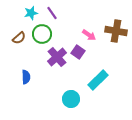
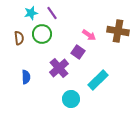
brown cross: moved 2 px right
brown semicircle: rotated 56 degrees counterclockwise
purple cross: moved 2 px right, 11 px down
